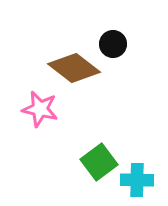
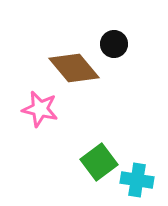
black circle: moved 1 px right
brown diamond: rotated 12 degrees clockwise
cyan cross: rotated 8 degrees clockwise
